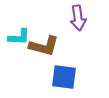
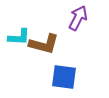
purple arrow: rotated 145 degrees counterclockwise
brown L-shape: moved 2 px up
